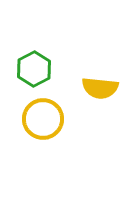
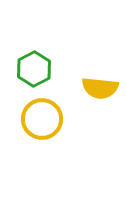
yellow circle: moved 1 px left
